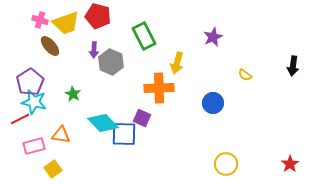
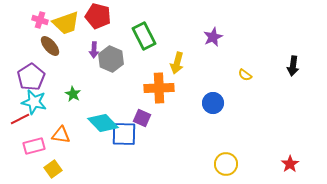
gray hexagon: moved 3 px up
purple pentagon: moved 1 px right, 5 px up
